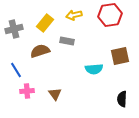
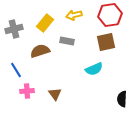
brown square: moved 14 px left, 14 px up
cyan semicircle: rotated 18 degrees counterclockwise
